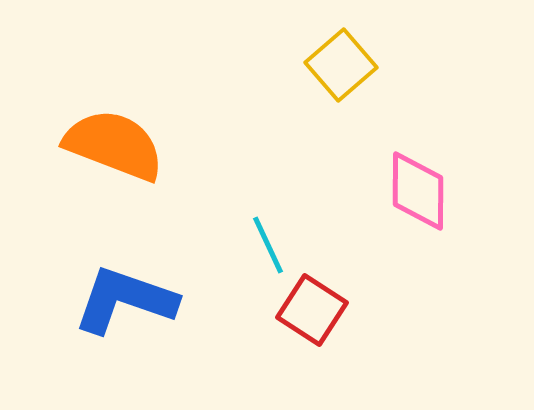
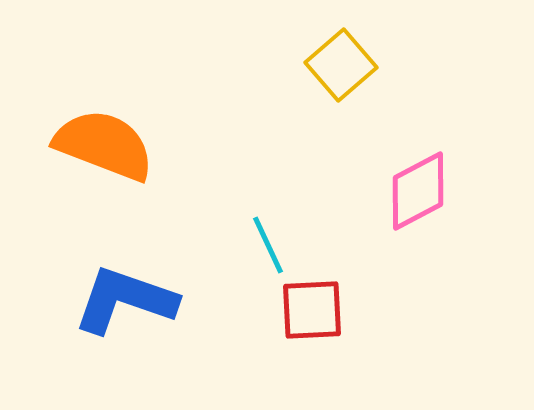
orange semicircle: moved 10 px left
pink diamond: rotated 62 degrees clockwise
red square: rotated 36 degrees counterclockwise
